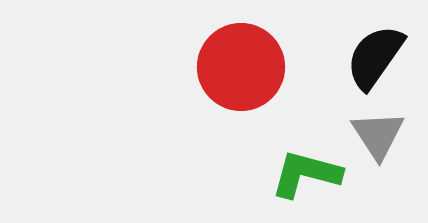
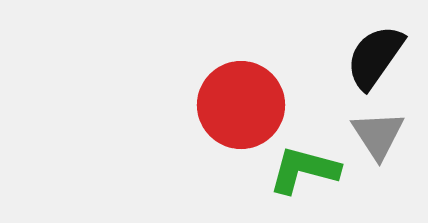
red circle: moved 38 px down
green L-shape: moved 2 px left, 4 px up
